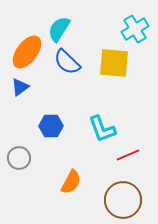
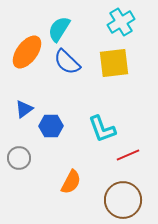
cyan cross: moved 14 px left, 7 px up
yellow square: rotated 12 degrees counterclockwise
blue triangle: moved 4 px right, 22 px down
